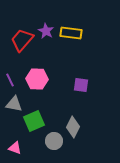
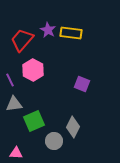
purple star: moved 2 px right, 1 px up
pink hexagon: moved 4 px left, 9 px up; rotated 25 degrees clockwise
purple square: moved 1 px right, 1 px up; rotated 14 degrees clockwise
gray triangle: rotated 18 degrees counterclockwise
pink triangle: moved 1 px right, 5 px down; rotated 16 degrees counterclockwise
